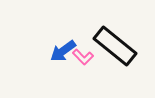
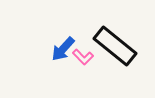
blue arrow: moved 2 px up; rotated 12 degrees counterclockwise
